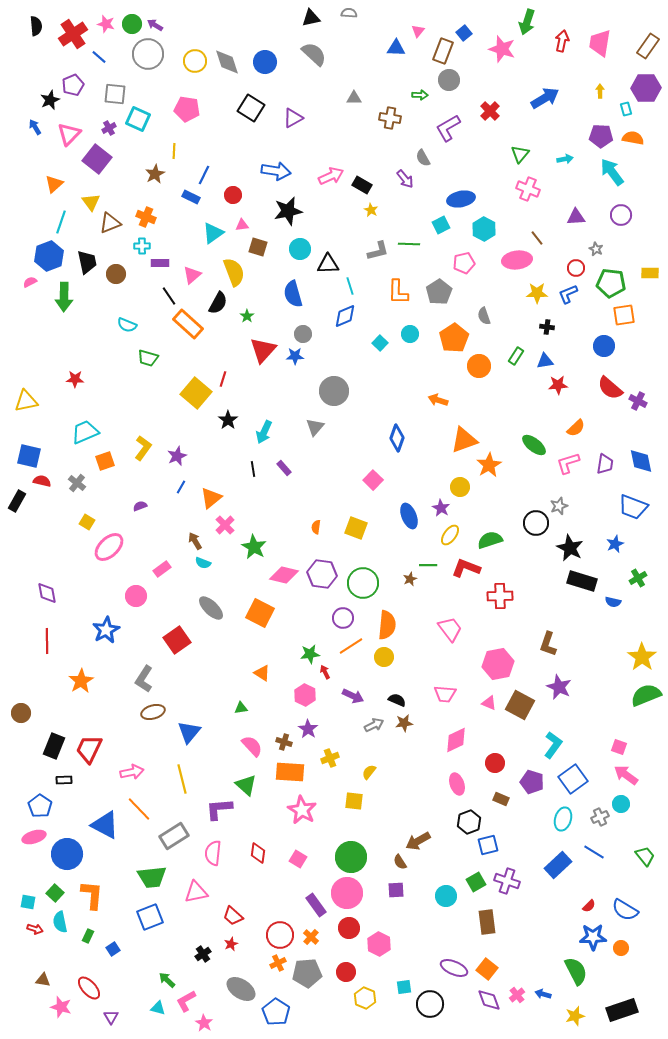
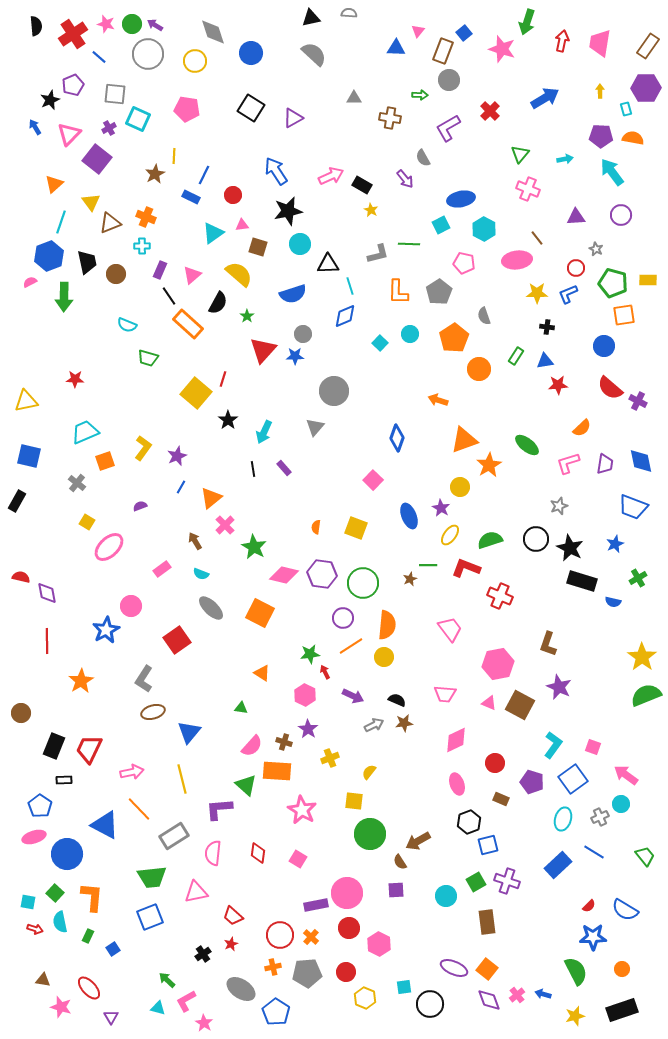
gray diamond at (227, 62): moved 14 px left, 30 px up
blue circle at (265, 62): moved 14 px left, 9 px up
yellow line at (174, 151): moved 5 px down
blue arrow at (276, 171): rotated 132 degrees counterclockwise
cyan circle at (300, 249): moved 5 px up
gray L-shape at (378, 251): moved 3 px down
purple rectangle at (160, 263): moved 7 px down; rotated 66 degrees counterclockwise
pink pentagon at (464, 263): rotated 25 degrees clockwise
yellow semicircle at (234, 272): moved 5 px right, 2 px down; rotated 28 degrees counterclockwise
yellow rectangle at (650, 273): moved 2 px left, 7 px down
green pentagon at (611, 283): moved 2 px right; rotated 8 degrees clockwise
blue semicircle at (293, 294): rotated 92 degrees counterclockwise
orange circle at (479, 366): moved 3 px down
orange semicircle at (576, 428): moved 6 px right
green ellipse at (534, 445): moved 7 px left
red semicircle at (42, 481): moved 21 px left, 96 px down
black circle at (536, 523): moved 16 px down
cyan semicircle at (203, 563): moved 2 px left, 11 px down
pink circle at (136, 596): moved 5 px left, 10 px down
red cross at (500, 596): rotated 25 degrees clockwise
green triangle at (241, 708): rotated 16 degrees clockwise
pink semicircle at (252, 746): rotated 85 degrees clockwise
pink square at (619, 747): moved 26 px left
orange rectangle at (290, 772): moved 13 px left, 1 px up
green circle at (351, 857): moved 19 px right, 23 px up
orange L-shape at (92, 895): moved 2 px down
purple rectangle at (316, 905): rotated 65 degrees counterclockwise
orange circle at (621, 948): moved 1 px right, 21 px down
orange cross at (278, 963): moved 5 px left, 4 px down; rotated 14 degrees clockwise
